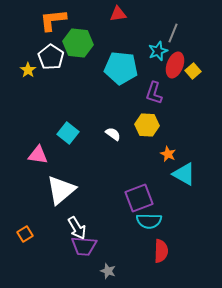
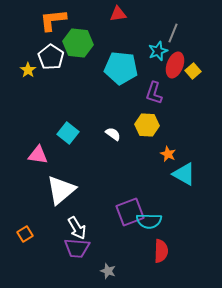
purple square: moved 9 px left, 14 px down
purple trapezoid: moved 7 px left, 2 px down
